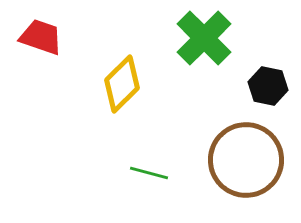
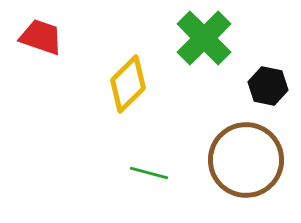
yellow diamond: moved 6 px right
